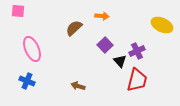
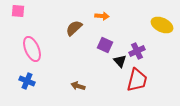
purple square: rotated 21 degrees counterclockwise
